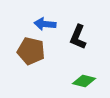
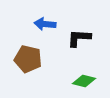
black L-shape: moved 1 px right, 1 px down; rotated 70 degrees clockwise
brown pentagon: moved 3 px left, 8 px down
